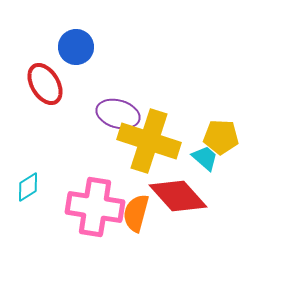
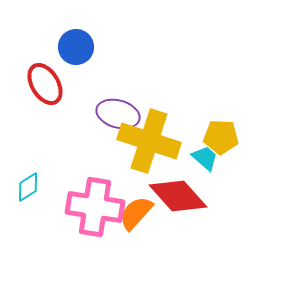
orange semicircle: rotated 27 degrees clockwise
